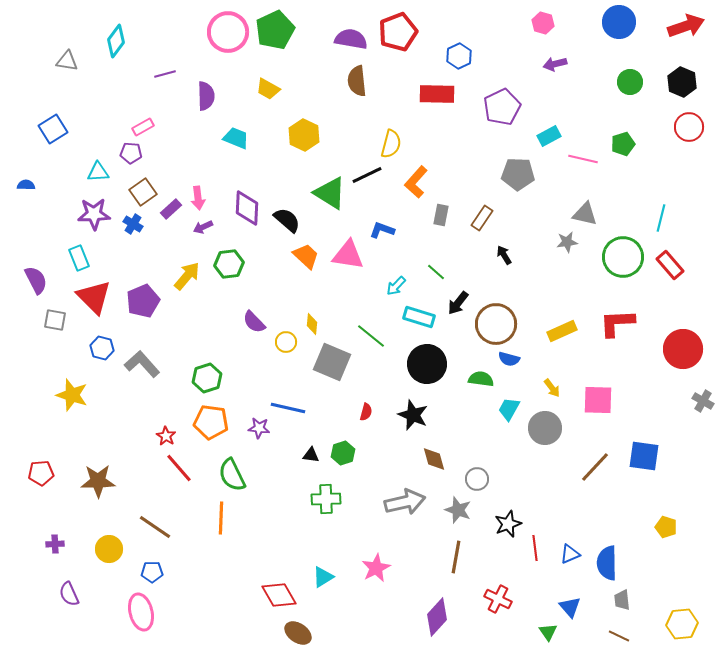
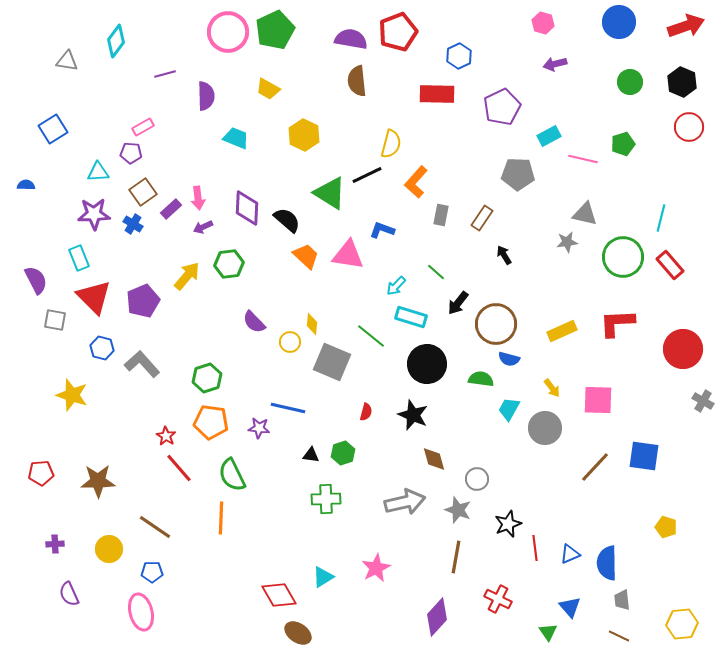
cyan rectangle at (419, 317): moved 8 px left
yellow circle at (286, 342): moved 4 px right
